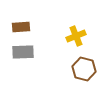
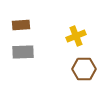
brown rectangle: moved 2 px up
brown hexagon: rotated 15 degrees counterclockwise
